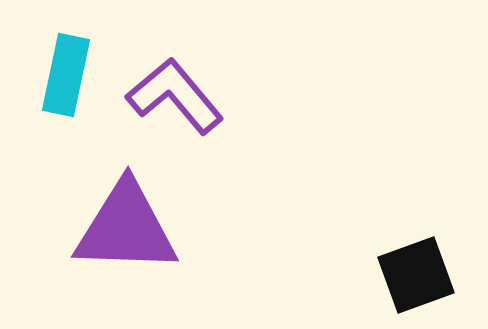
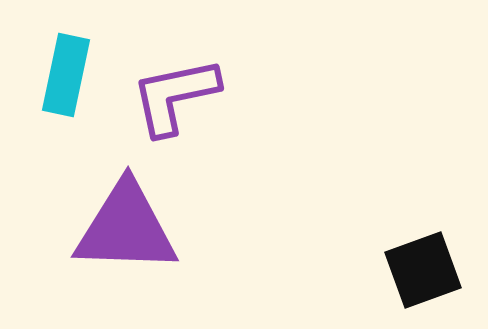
purple L-shape: rotated 62 degrees counterclockwise
black square: moved 7 px right, 5 px up
